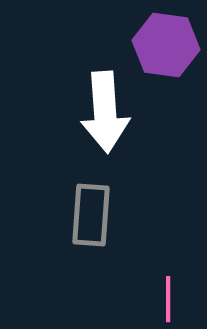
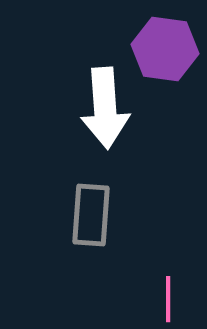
purple hexagon: moved 1 px left, 4 px down
white arrow: moved 4 px up
